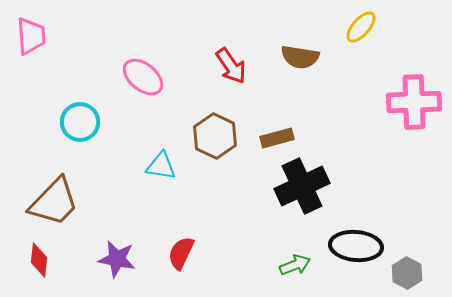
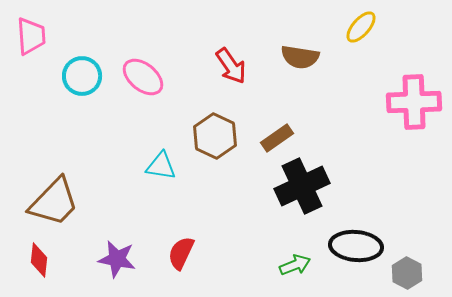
cyan circle: moved 2 px right, 46 px up
brown rectangle: rotated 20 degrees counterclockwise
